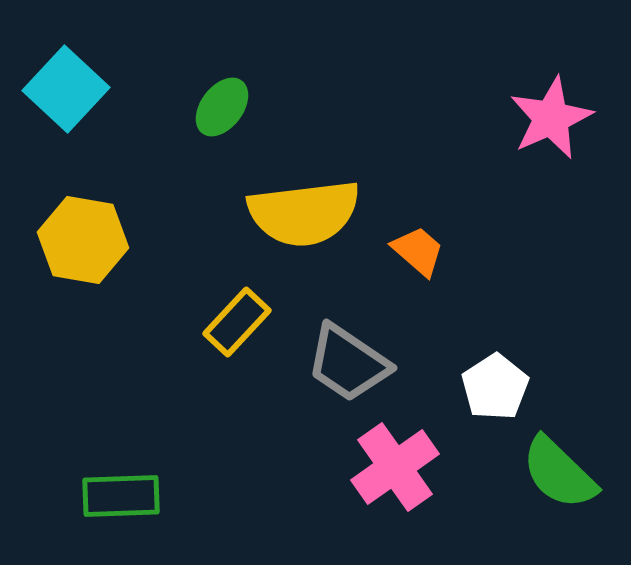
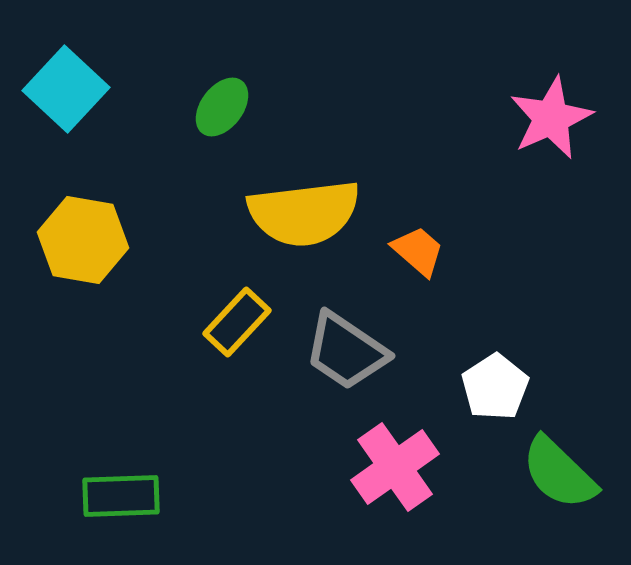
gray trapezoid: moved 2 px left, 12 px up
